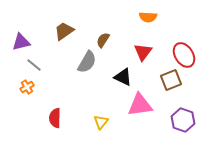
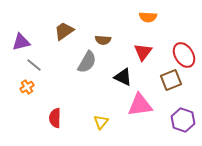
brown semicircle: rotated 119 degrees counterclockwise
